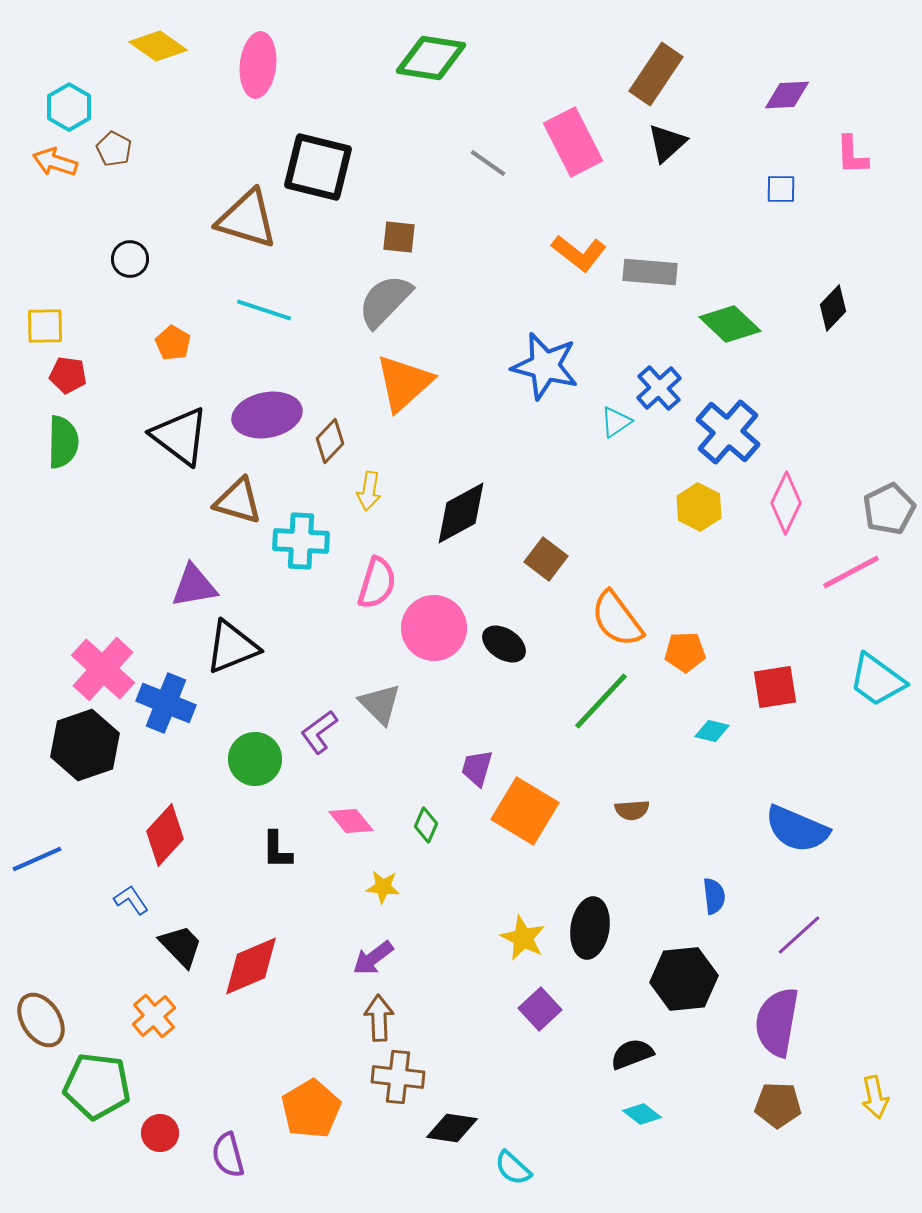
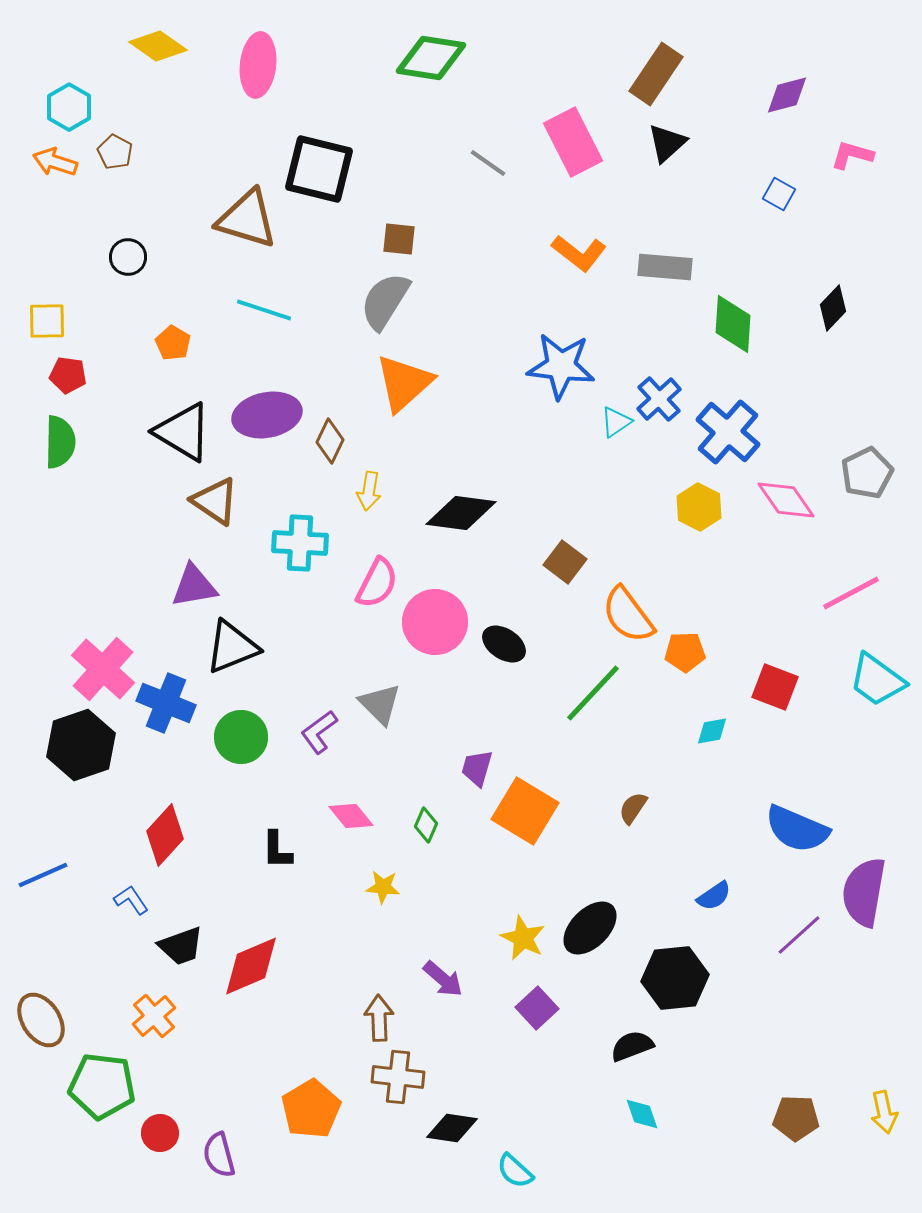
purple diamond at (787, 95): rotated 12 degrees counterclockwise
brown pentagon at (114, 149): moved 1 px right, 3 px down
pink L-shape at (852, 155): rotated 108 degrees clockwise
black square at (318, 167): moved 1 px right, 2 px down
blue square at (781, 189): moved 2 px left, 5 px down; rotated 28 degrees clockwise
brown square at (399, 237): moved 2 px down
black circle at (130, 259): moved 2 px left, 2 px up
gray rectangle at (650, 272): moved 15 px right, 5 px up
gray semicircle at (385, 301): rotated 12 degrees counterclockwise
green diamond at (730, 324): moved 3 px right; rotated 50 degrees clockwise
yellow square at (45, 326): moved 2 px right, 5 px up
blue star at (545, 366): moved 16 px right; rotated 8 degrees counterclockwise
blue cross at (659, 388): moved 11 px down
black triangle at (180, 436): moved 3 px right, 4 px up; rotated 6 degrees counterclockwise
brown diamond at (330, 441): rotated 18 degrees counterclockwise
green semicircle at (63, 442): moved 3 px left
brown triangle at (238, 501): moved 23 px left; rotated 18 degrees clockwise
pink diamond at (786, 503): moved 3 px up; rotated 60 degrees counterclockwise
gray pentagon at (889, 509): moved 22 px left, 36 px up
black diamond at (461, 513): rotated 36 degrees clockwise
cyan cross at (301, 541): moved 1 px left, 2 px down
brown square at (546, 559): moved 19 px right, 3 px down
pink line at (851, 572): moved 21 px down
pink semicircle at (377, 583): rotated 10 degrees clockwise
orange semicircle at (617, 619): moved 11 px right, 4 px up
pink circle at (434, 628): moved 1 px right, 6 px up
red square at (775, 687): rotated 30 degrees clockwise
green line at (601, 701): moved 8 px left, 8 px up
cyan diamond at (712, 731): rotated 24 degrees counterclockwise
black hexagon at (85, 745): moved 4 px left
green circle at (255, 759): moved 14 px left, 22 px up
brown semicircle at (632, 810): moved 1 px right, 2 px up; rotated 128 degrees clockwise
pink diamond at (351, 821): moved 5 px up
blue line at (37, 859): moved 6 px right, 16 px down
blue semicircle at (714, 896): rotated 63 degrees clockwise
black ellipse at (590, 928): rotated 36 degrees clockwise
black trapezoid at (181, 946): rotated 114 degrees clockwise
purple arrow at (373, 958): moved 70 px right, 21 px down; rotated 102 degrees counterclockwise
black hexagon at (684, 979): moved 9 px left, 1 px up
purple square at (540, 1009): moved 3 px left, 1 px up
purple semicircle at (777, 1022): moved 87 px right, 130 px up
black semicircle at (632, 1054): moved 8 px up
green pentagon at (97, 1086): moved 5 px right
yellow arrow at (875, 1097): moved 9 px right, 15 px down
brown pentagon at (778, 1105): moved 18 px right, 13 px down
cyan diamond at (642, 1114): rotated 33 degrees clockwise
purple semicircle at (228, 1155): moved 9 px left
cyan semicircle at (513, 1168): moved 2 px right, 3 px down
